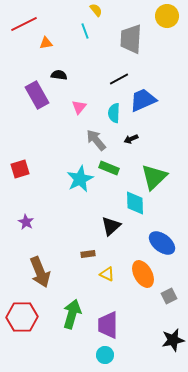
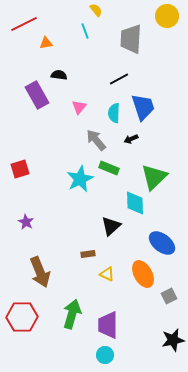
blue trapezoid: moved 7 px down; rotated 96 degrees clockwise
